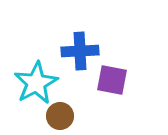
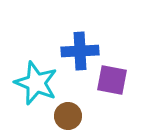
cyan star: rotated 21 degrees counterclockwise
brown circle: moved 8 px right
